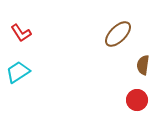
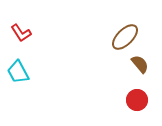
brown ellipse: moved 7 px right, 3 px down
brown semicircle: moved 3 px left, 1 px up; rotated 132 degrees clockwise
cyan trapezoid: rotated 85 degrees counterclockwise
